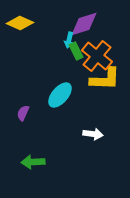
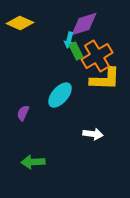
orange cross: rotated 20 degrees clockwise
